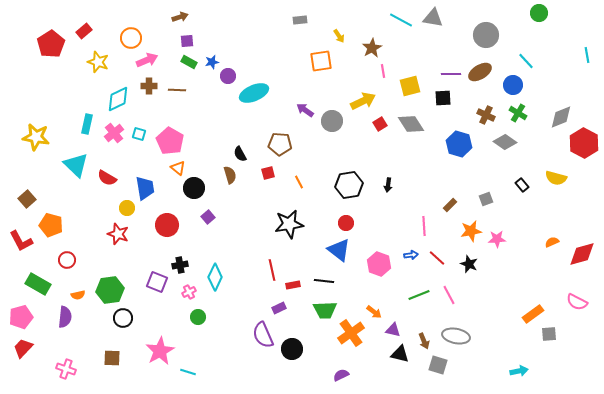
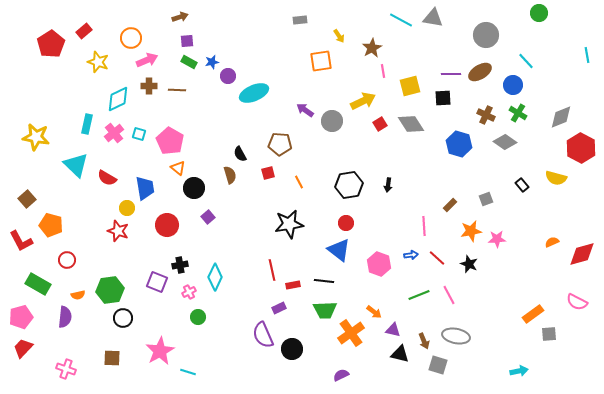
red hexagon at (584, 143): moved 3 px left, 5 px down
red star at (118, 234): moved 3 px up
